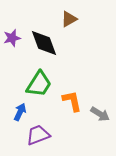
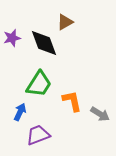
brown triangle: moved 4 px left, 3 px down
